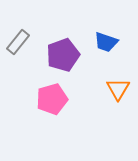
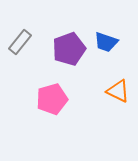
gray rectangle: moved 2 px right
purple pentagon: moved 6 px right, 6 px up
orange triangle: moved 2 px down; rotated 35 degrees counterclockwise
